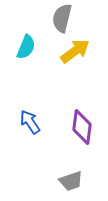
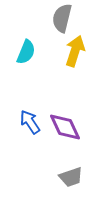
cyan semicircle: moved 5 px down
yellow arrow: rotated 36 degrees counterclockwise
purple diamond: moved 17 px left; rotated 32 degrees counterclockwise
gray trapezoid: moved 4 px up
